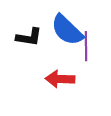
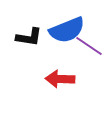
blue semicircle: rotated 66 degrees counterclockwise
purple line: moved 3 px right; rotated 56 degrees counterclockwise
